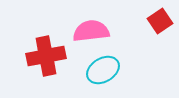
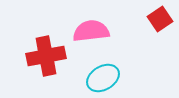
red square: moved 2 px up
cyan ellipse: moved 8 px down
